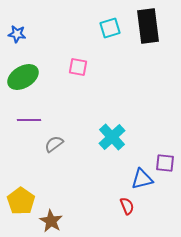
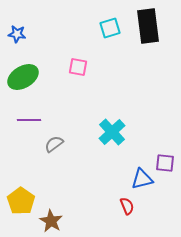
cyan cross: moved 5 px up
